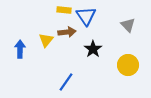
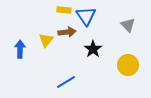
blue line: rotated 24 degrees clockwise
